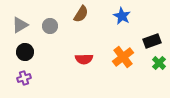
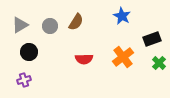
brown semicircle: moved 5 px left, 8 px down
black rectangle: moved 2 px up
black circle: moved 4 px right
purple cross: moved 2 px down
